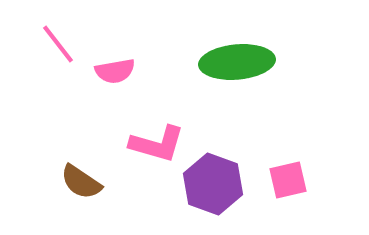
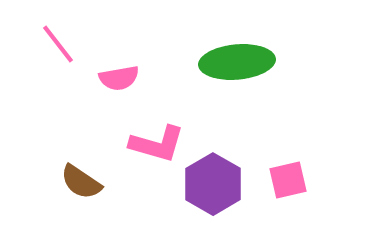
pink semicircle: moved 4 px right, 7 px down
purple hexagon: rotated 10 degrees clockwise
